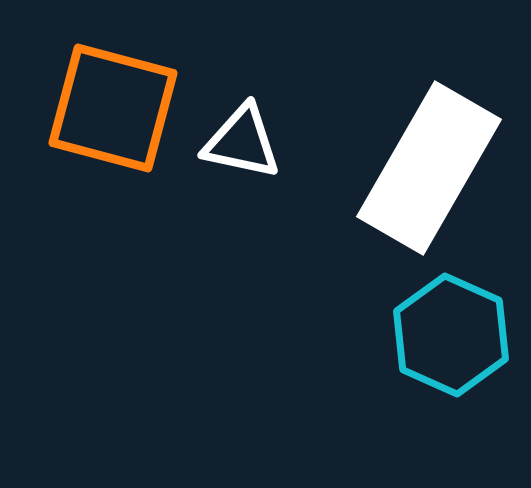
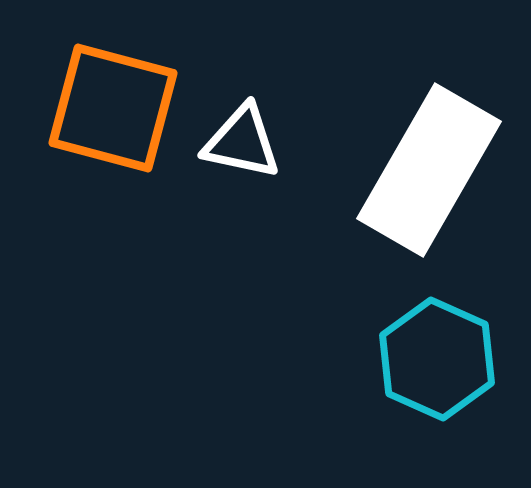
white rectangle: moved 2 px down
cyan hexagon: moved 14 px left, 24 px down
